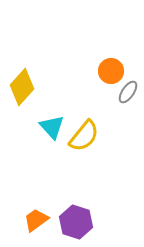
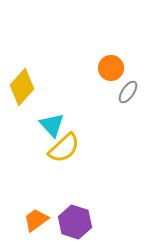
orange circle: moved 3 px up
cyan triangle: moved 2 px up
yellow semicircle: moved 20 px left, 12 px down; rotated 8 degrees clockwise
purple hexagon: moved 1 px left
